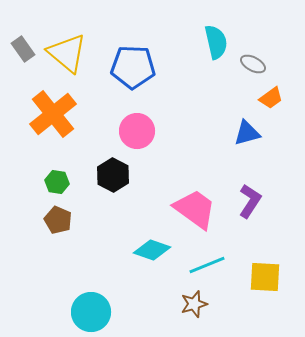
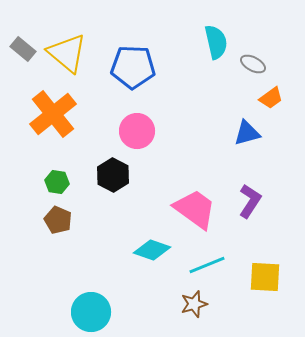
gray rectangle: rotated 15 degrees counterclockwise
